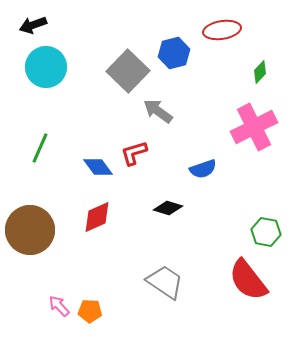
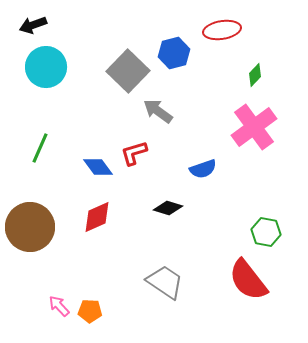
green diamond: moved 5 px left, 3 px down
pink cross: rotated 9 degrees counterclockwise
brown circle: moved 3 px up
